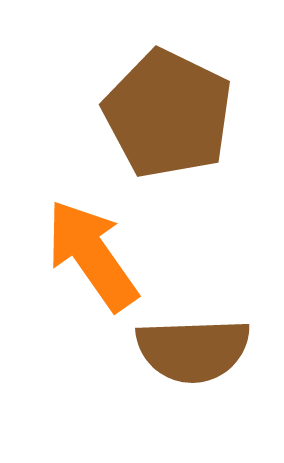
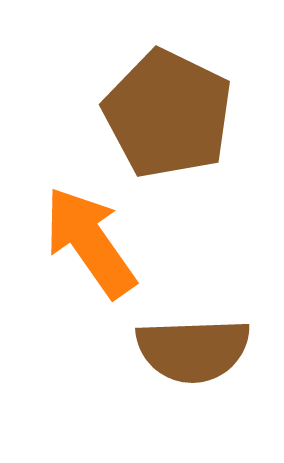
orange arrow: moved 2 px left, 13 px up
